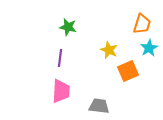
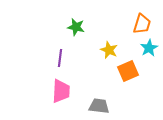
green star: moved 8 px right
